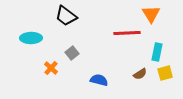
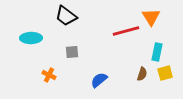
orange triangle: moved 3 px down
red line: moved 1 px left, 2 px up; rotated 12 degrees counterclockwise
gray square: moved 1 px up; rotated 32 degrees clockwise
orange cross: moved 2 px left, 7 px down; rotated 16 degrees counterclockwise
brown semicircle: moved 2 px right; rotated 40 degrees counterclockwise
blue semicircle: rotated 54 degrees counterclockwise
